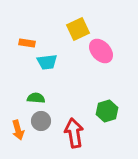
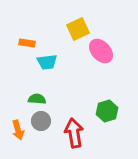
green semicircle: moved 1 px right, 1 px down
